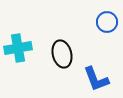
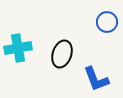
black ellipse: rotated 32 degrees clockwise
